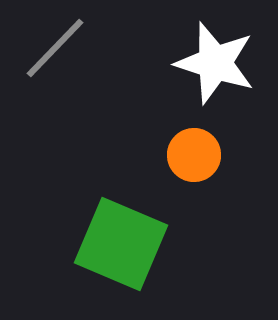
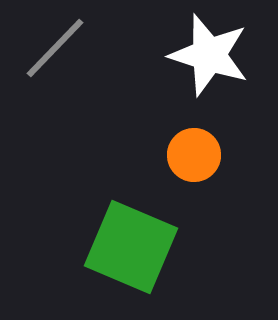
white star: moved 6 px left, 8 px up
green square: moved 10 px right, 3 px down
